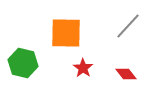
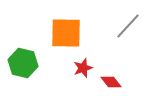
red star: rotated 18 degrees clockwise
red diamond: moved 15 px left, 8 px down
